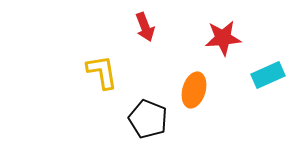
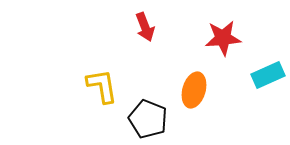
yellow L-shape: moved 14 px down
